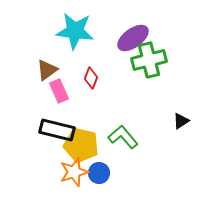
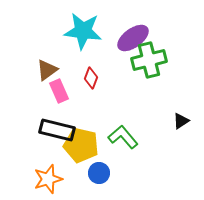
cyan star: moved 8 px right
orange star: moved 26 px left, 7 px down
